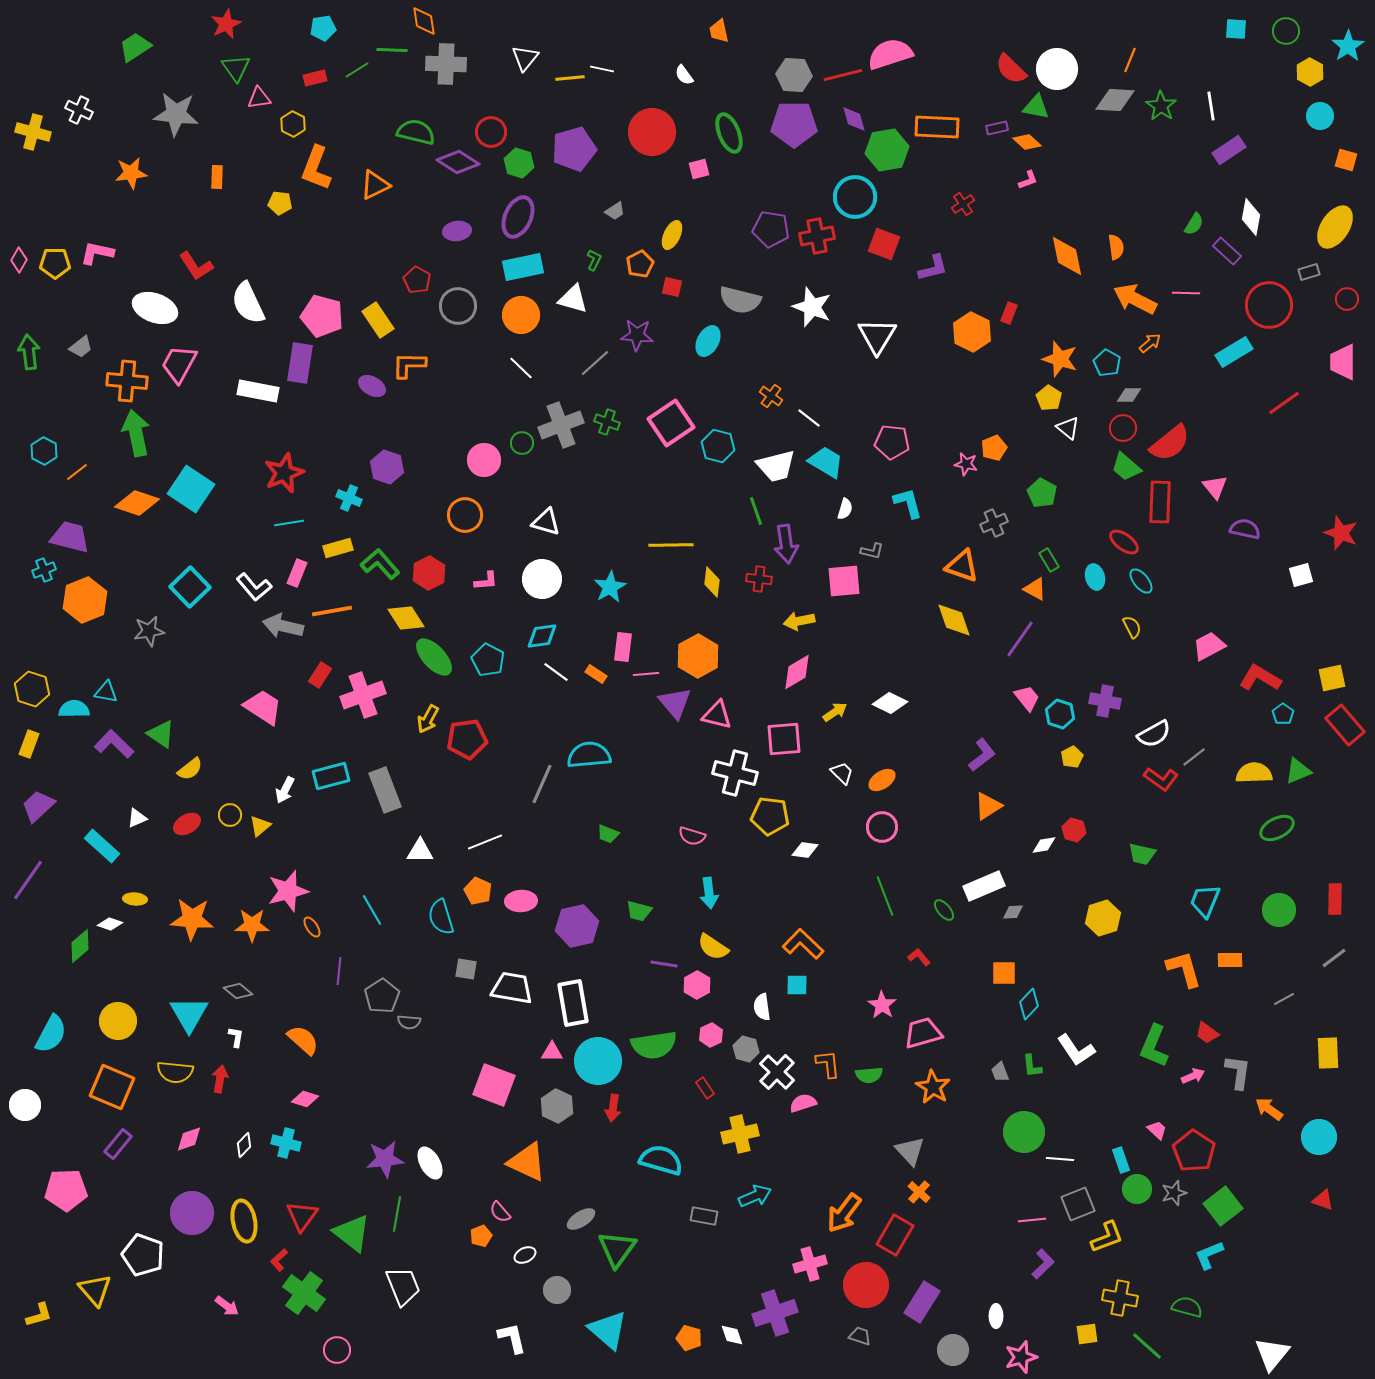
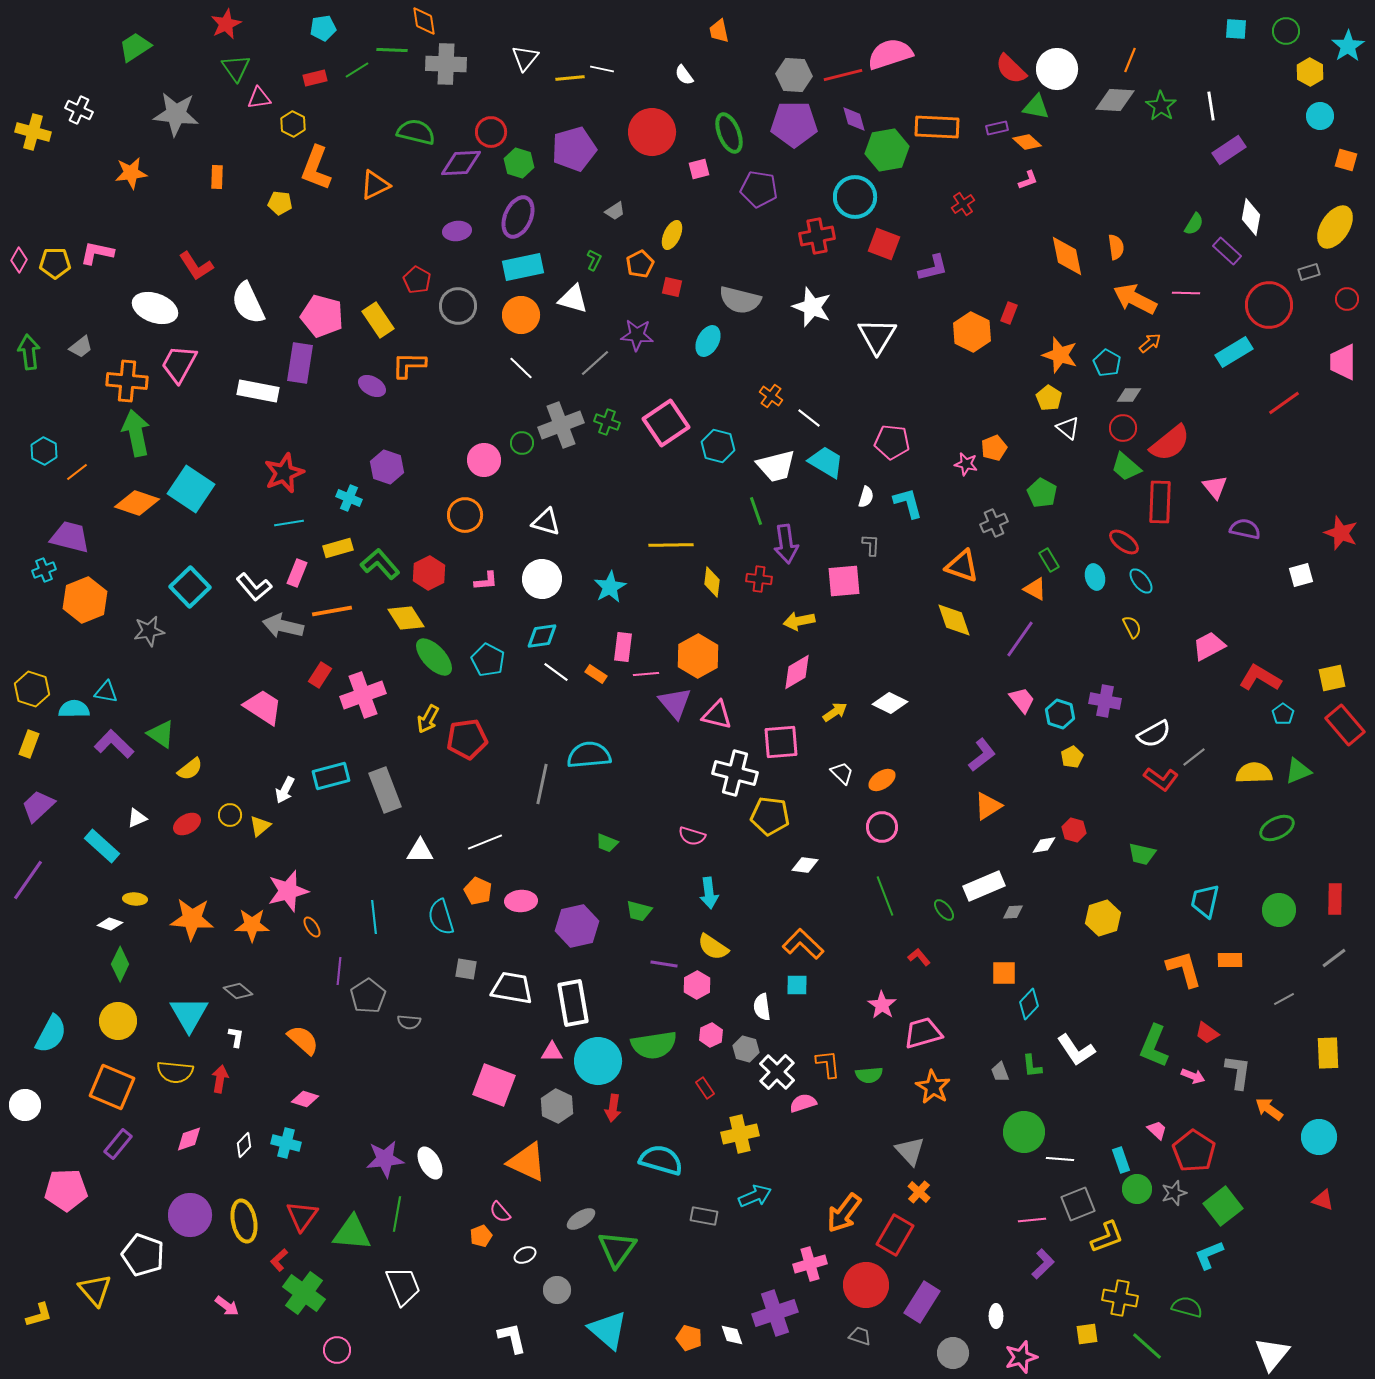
purple diamond at (458, 162): moved 3 px right, 1 px down; rotated 36 degrees counterclockwise
purple pentagon at (771, 229): moved 12 px left, 40 px up
orange star at (1060, 359): moved 4 px up
pink square at (671, 423): moved 5 px left
white semicircle at (845, 509): moved 21 px right, 12 px up
gray L-shape at (872, 551): moved 1 px left, 6 px up; rotated 100 degrees counterclockwise
pink trapezoid at (1027, 698): moved 5 px left, 2 px down
pink square at (784, 739): moved 3 px left, 3 px down
gray line at (542, 784): rotated 12 degrees counterclockwise
green trapezoid at (608, 834): moved 1 px left, 9 px down
white diamond at (805, 850): moved 15 px down
cyan trapezoid at (1205, 901): rotated 9 degrees counterclockwise
cyan line at (372, 910): moved 2 px right, 7 px down; rotated 24 degrees clockwise
green diamond at (80, 946): moved 40 px right, 18 px down; rotated 24 degrees counterclockwise
gray pentagon at (382, 996): moved 14 px left
pink arrow at (1193, 1076): rotated 45 degrees clockwise
purple circle at (192, 1213): moved 2 px left, 2 px down
green triangle at (352, 1233): rotated 33 degrees counterclockwise
gray circle at (953, 1350): moved 3 px down
